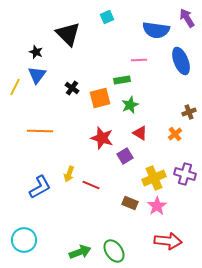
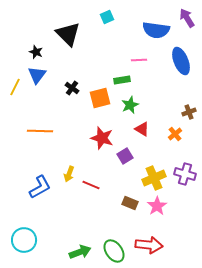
red triangle: moved 2 px right, 4 px up
red arrow: moved 19 px left, 4 px down
